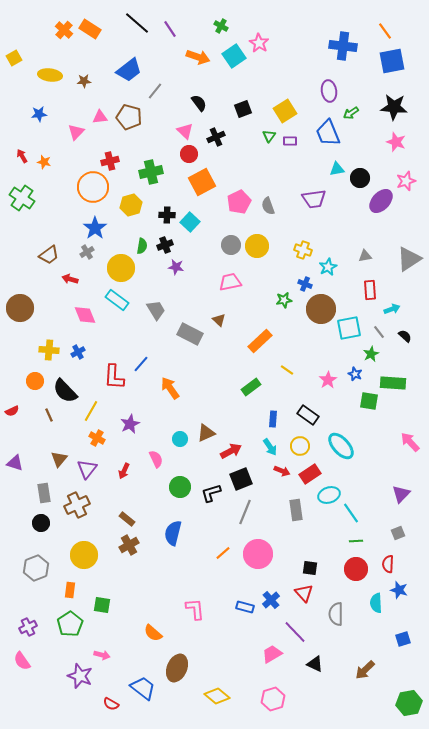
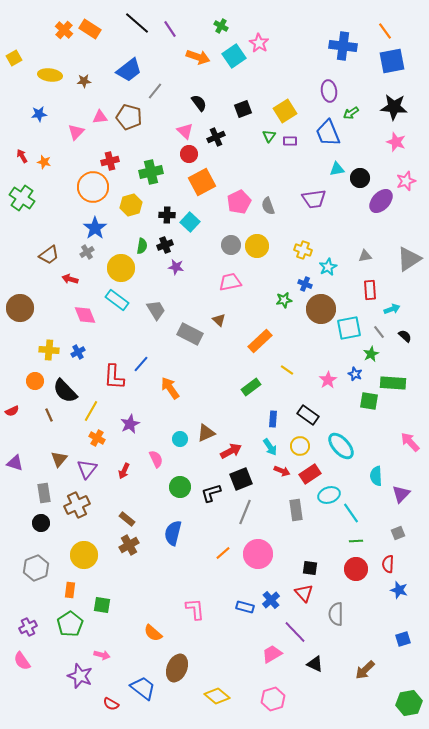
cyan semicircle at (376, 603): moved 127 px up
